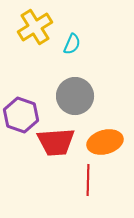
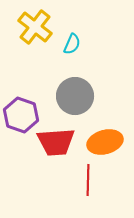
yellow cross: rotated 20 degrees counterclockwise
